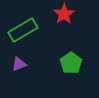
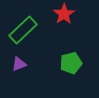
green rectangle: rotated 12 degrees counterclockwise
green pentagon: rotated 20 degrees clockwise
